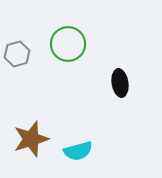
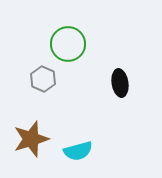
gray hexagon: moved 26 px right, 25 px down; rotated 20 degrees counterclockwise
